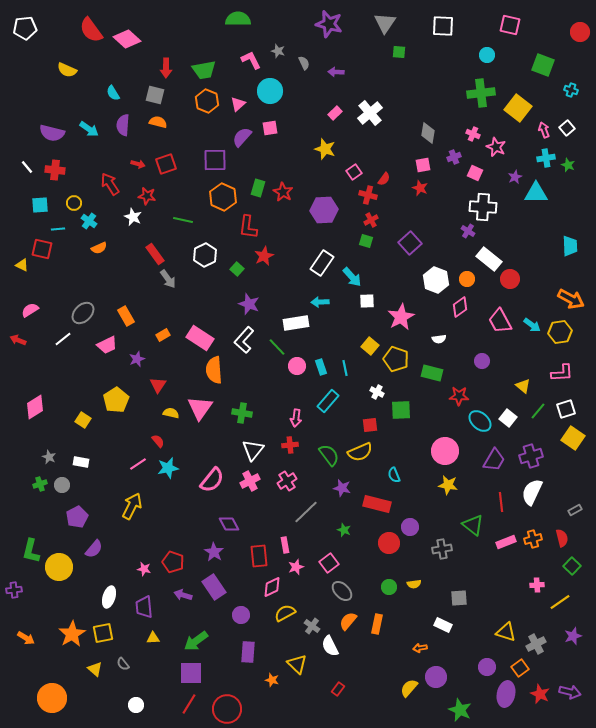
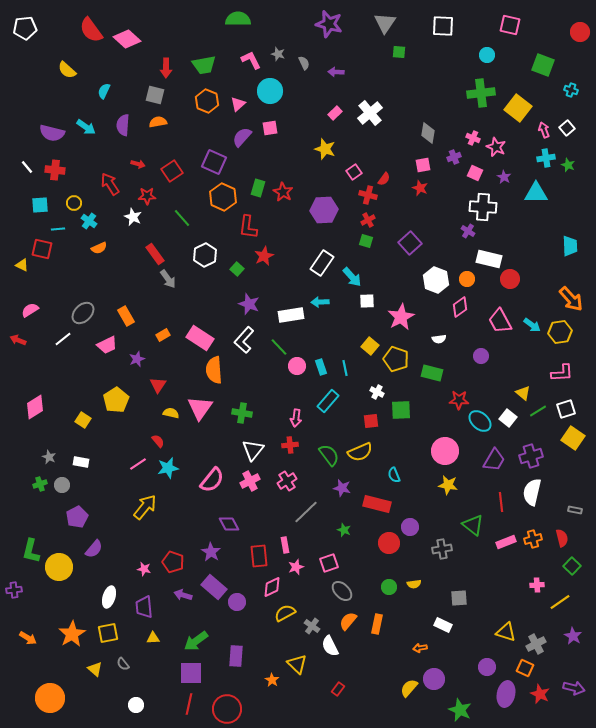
gray star at (278, 51): moved 3 px down
yellow semicircle at (67, 70): rotated 18 degrees clockwise
green trapezoid at (204, 70): moved 5 px up
cyan semicircle at (113, 93): moved 9 px left, 2 px up; rotated 56 degrees clockwise
orange semicircle at (158, 122): rotated 24 degrees counterclockwise
cyan arrow at (89, 129): moved 3 px left, 2 px up
pink cross at (473, 134): moved 4 px down
purple square at (215, 160): moved 1 px left, 2 px down; rotated 25 degrees clockwise
red square at (166, 164): moved 6 px right, 7 px down; rotated 15 degrees counterclockwise
purple star at (515, 177): moved 11 px left; rotated 16 degrees counterclockwise
red star at (147, 196): rotated 12 degrees counterclockwise
green line at (183, 220): moved 1 px left, 2 px up; rotated 36 degrees clockwise
red cross at (371, 220): moved 3 px left
white rectangle at (489, 259): rotated 25 degrees counterclockwise
orange arrow at (571, 299): rotated 20 degrees clockwise
white rectangle at (296, 323): moved 5 px left, 8 px up
green line at (277, 347): moved 2 px right
purple circle at (482, 361): moved 1 px left, 5 px up
yellow triangle at (523, 386): moved 7 px down
red star at (459, 396): moved 4 px down
green line at (538, 411): rotated 18 degrees clockwise
red square at (370, 425): moved 1 px right, 4 px up
white semicircle at (532, 492): rotated 12 degrees counterclockwise
yellow arrow at (132, 506): moved 13 px right, 1 px down; rotated 12 degrees clockwise
gray rectangle at (575, 510): rotated 40 degrees clockwise
purple star at (214, 552): moved 3 px left
pink square at (329, 563): rotated 18 degrees clockwise
purple rectangle at (214, 587): rotated 15 degrees counterclockwise
purple circle at (241, 615): moved 4 px left, 13 px up
yellow square at (103, 633): moved 5 px right
purple star at (573, 636): rotated 24 degrees counterclockwise
orange arrow at (26, 638): moved 2 px right
purple rectangle at (248, 652): moved 12 px left, 4 px down
orange square at (520, 668): moved 5 px right; rotated 30 degrees counterclockwise
purple circle at (436, 677): moved 2 px left, 2 px down
orange star at (272, 680): rotated 16 degrees clockwise
purple arrow at (570, 692): moved 4 px right, 4 px up
orange circle at (52, 698): moved 2 px left
red line at (189, 704): rotated 20 degrees counterclockwise
